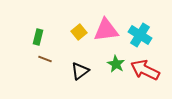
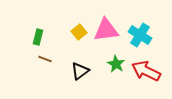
red arrow: moved 1 px right, 1 px down
